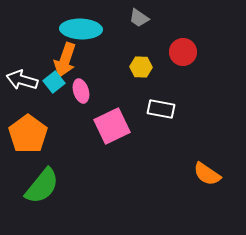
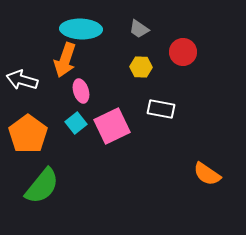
gray trapezoid: moved 11 px down
cyan square: moved 22 px right, 41 px down
